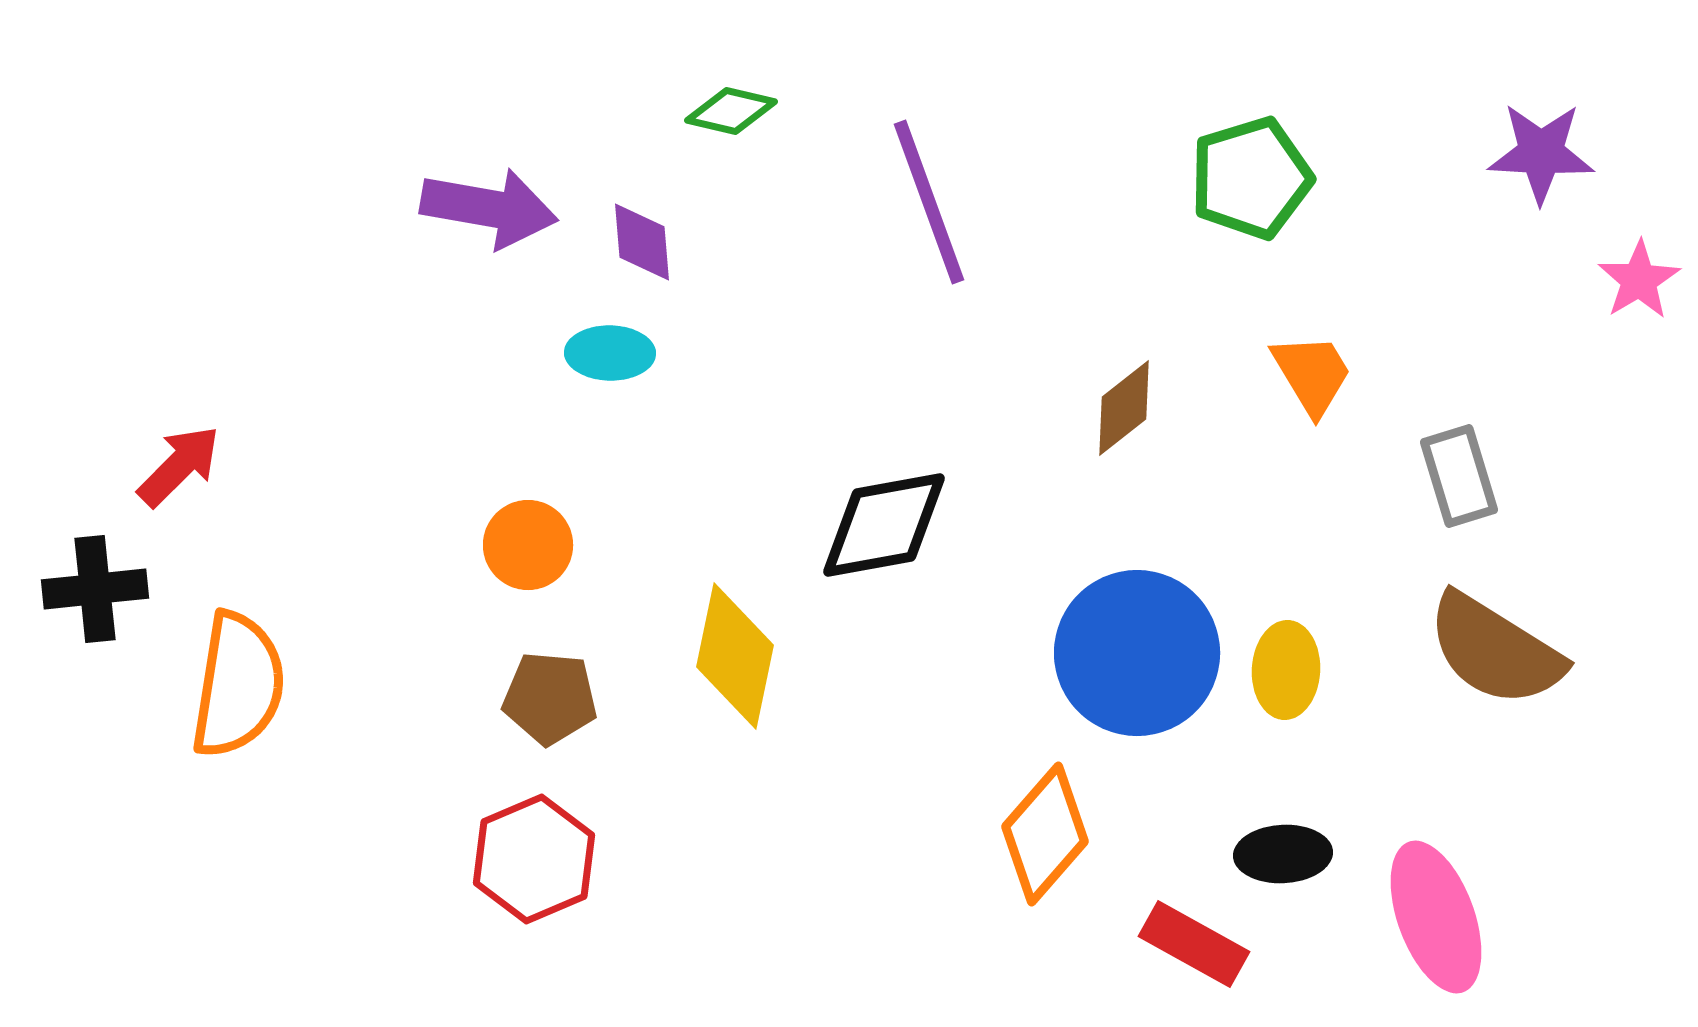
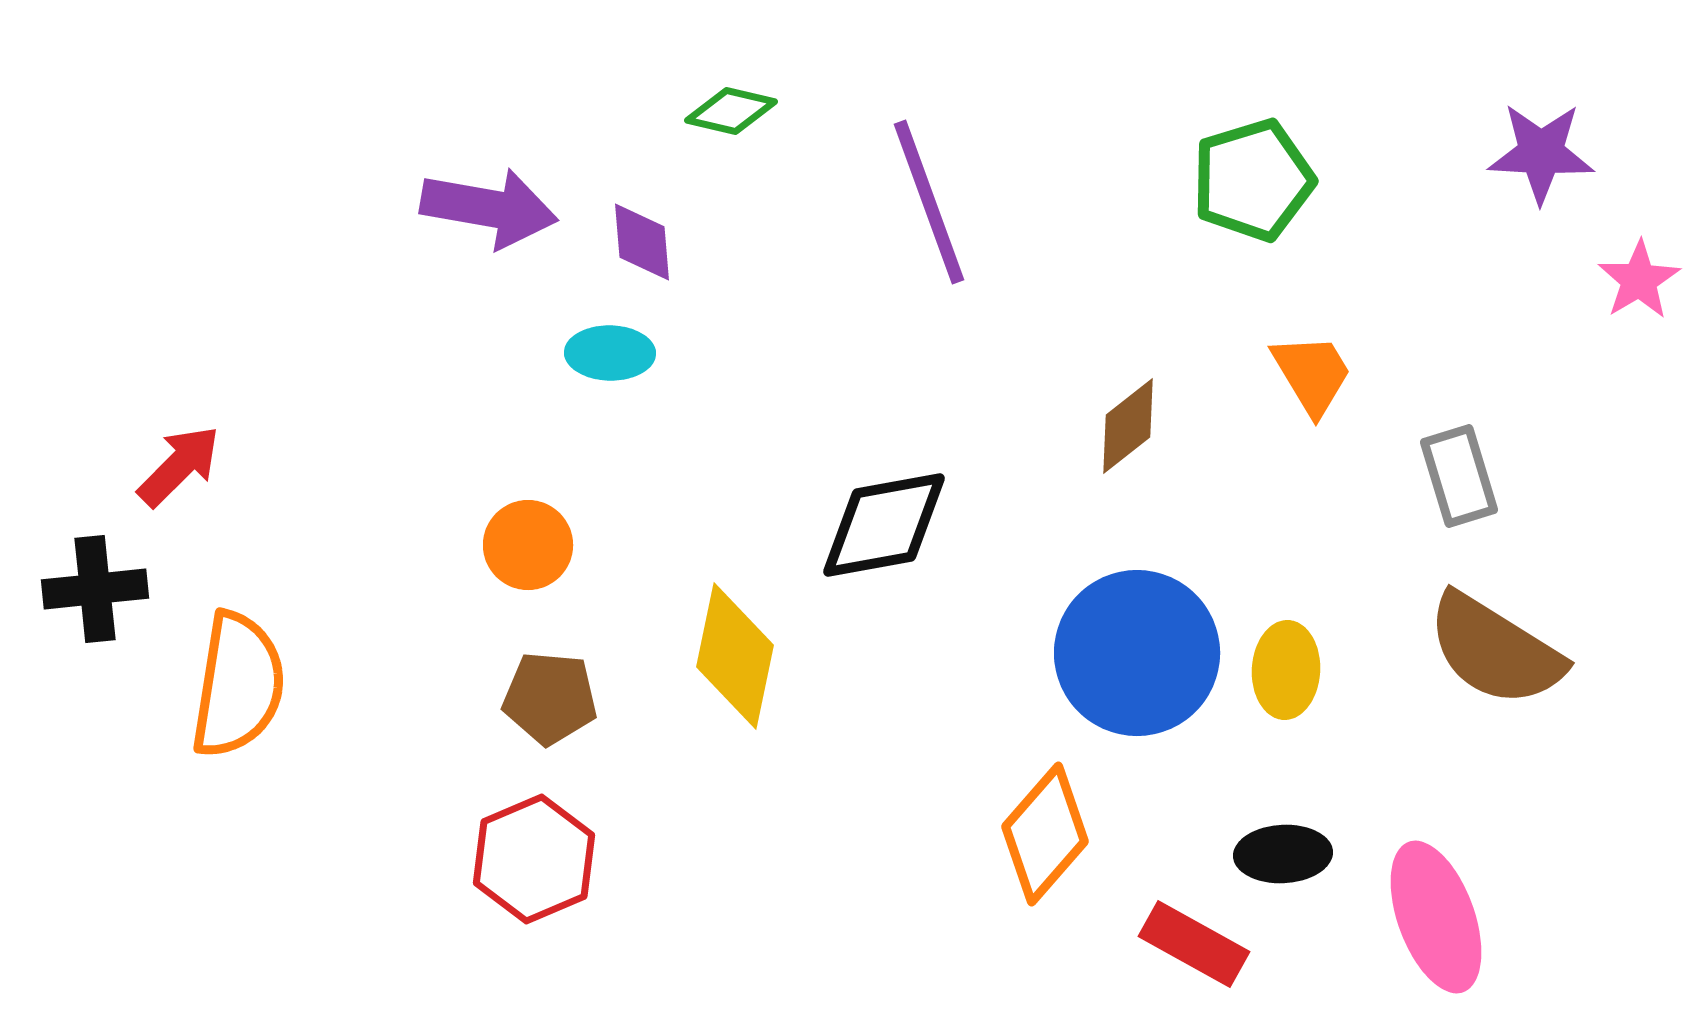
green pentagon: moved 2 px right, 2 px down
brown diamond: moved 4 px right, 18 px down
